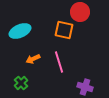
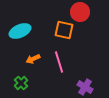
purple cross: rotated 14 degrees clockwise
